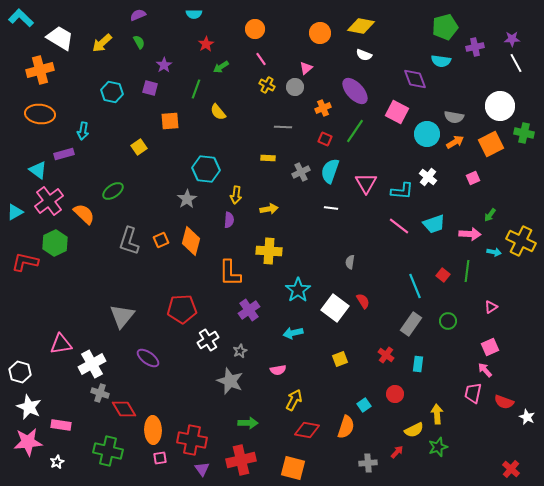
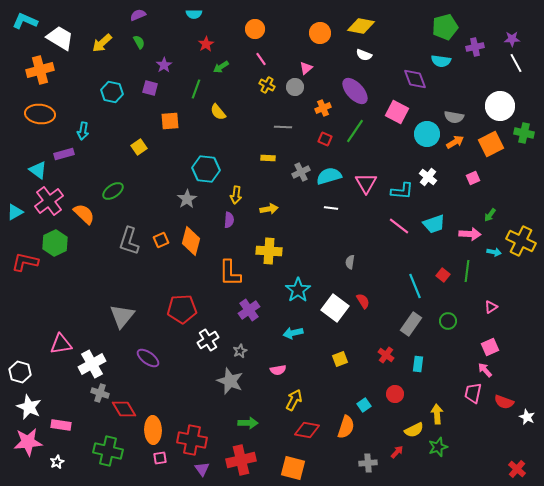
cyan L-shape at (21, 18): moved 4 px right, 3 px down; rotated 20 degrees counterclockwise
cyan semicircle at (330, 171): moved 1 px left, 5 px down; rotated 55 degrees clockwise
red cross at (511, 469): moved 6 px right
